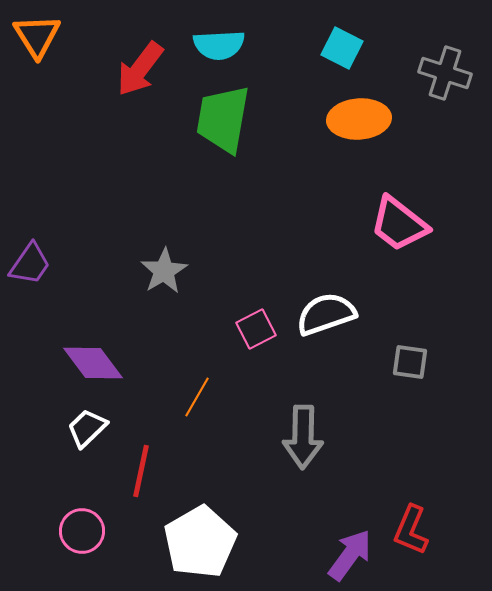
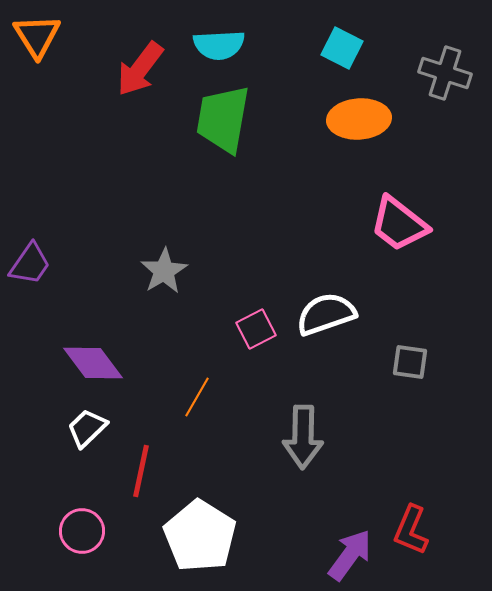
white pentagon: moved 6 px up; rotated 10 degrees counterclockwise
